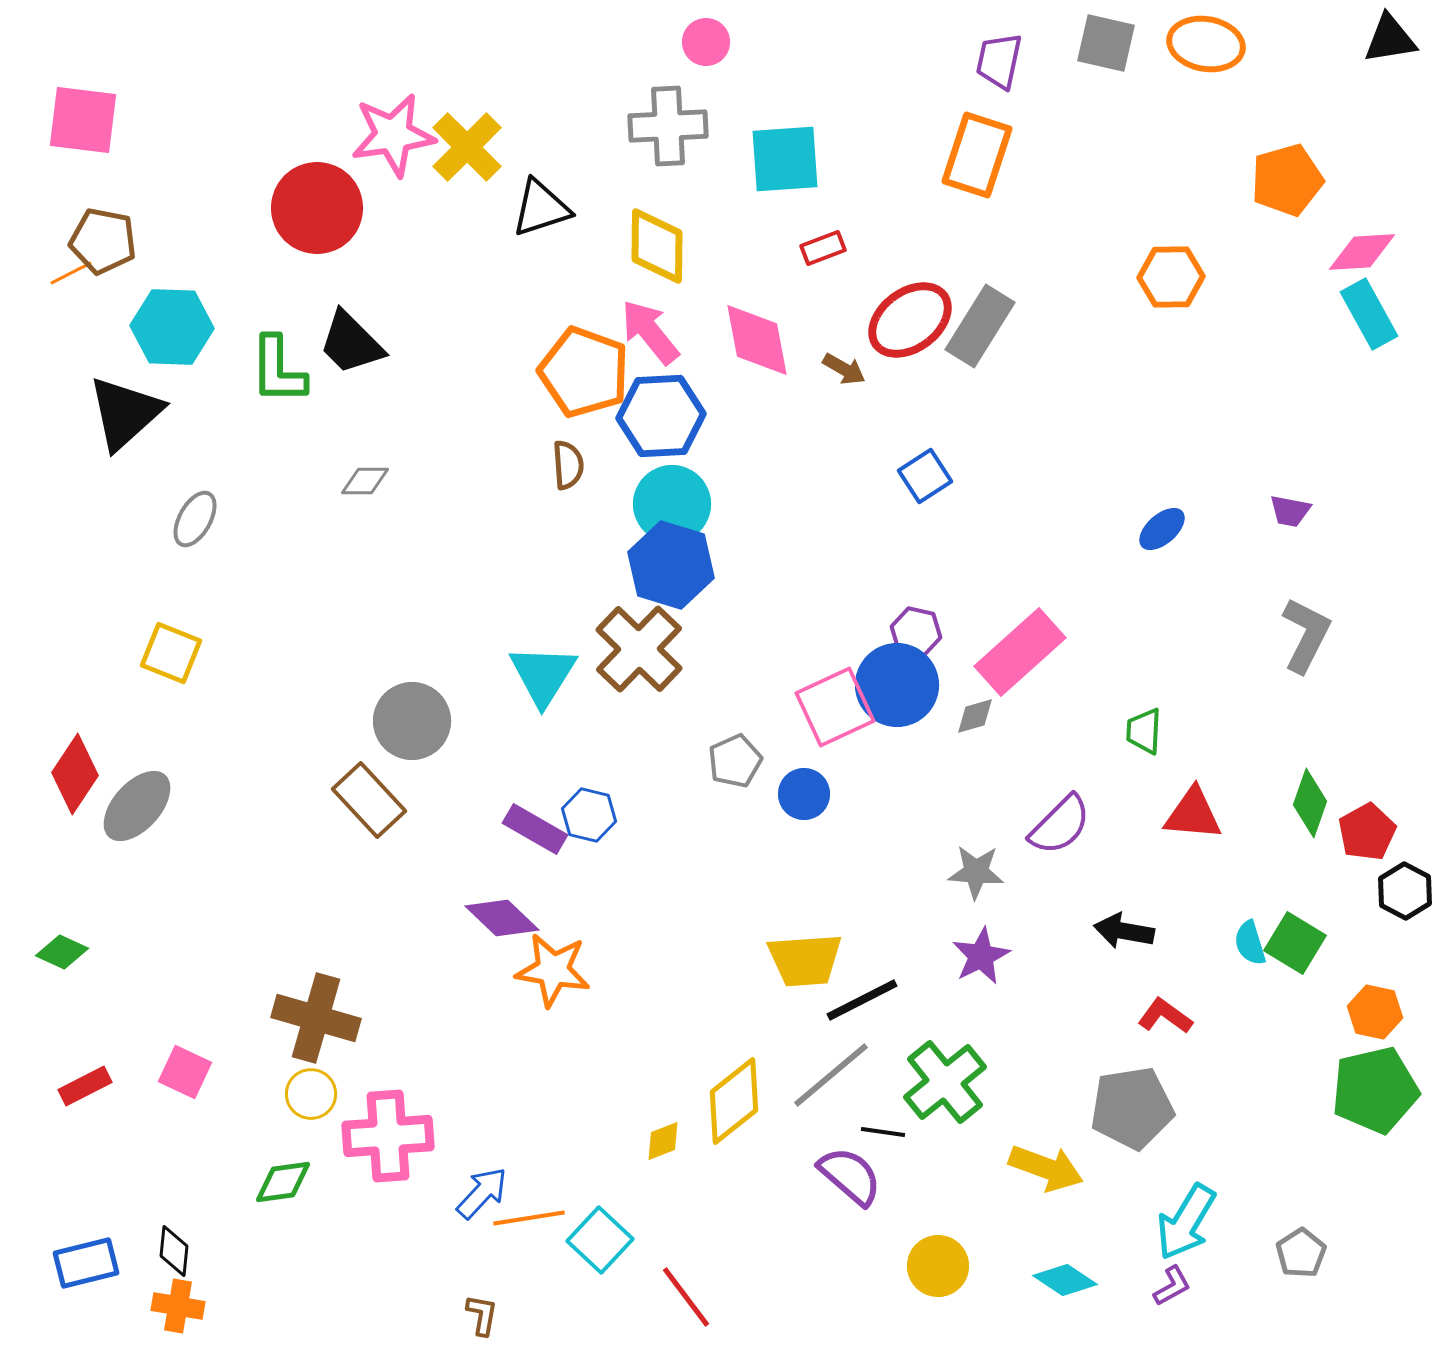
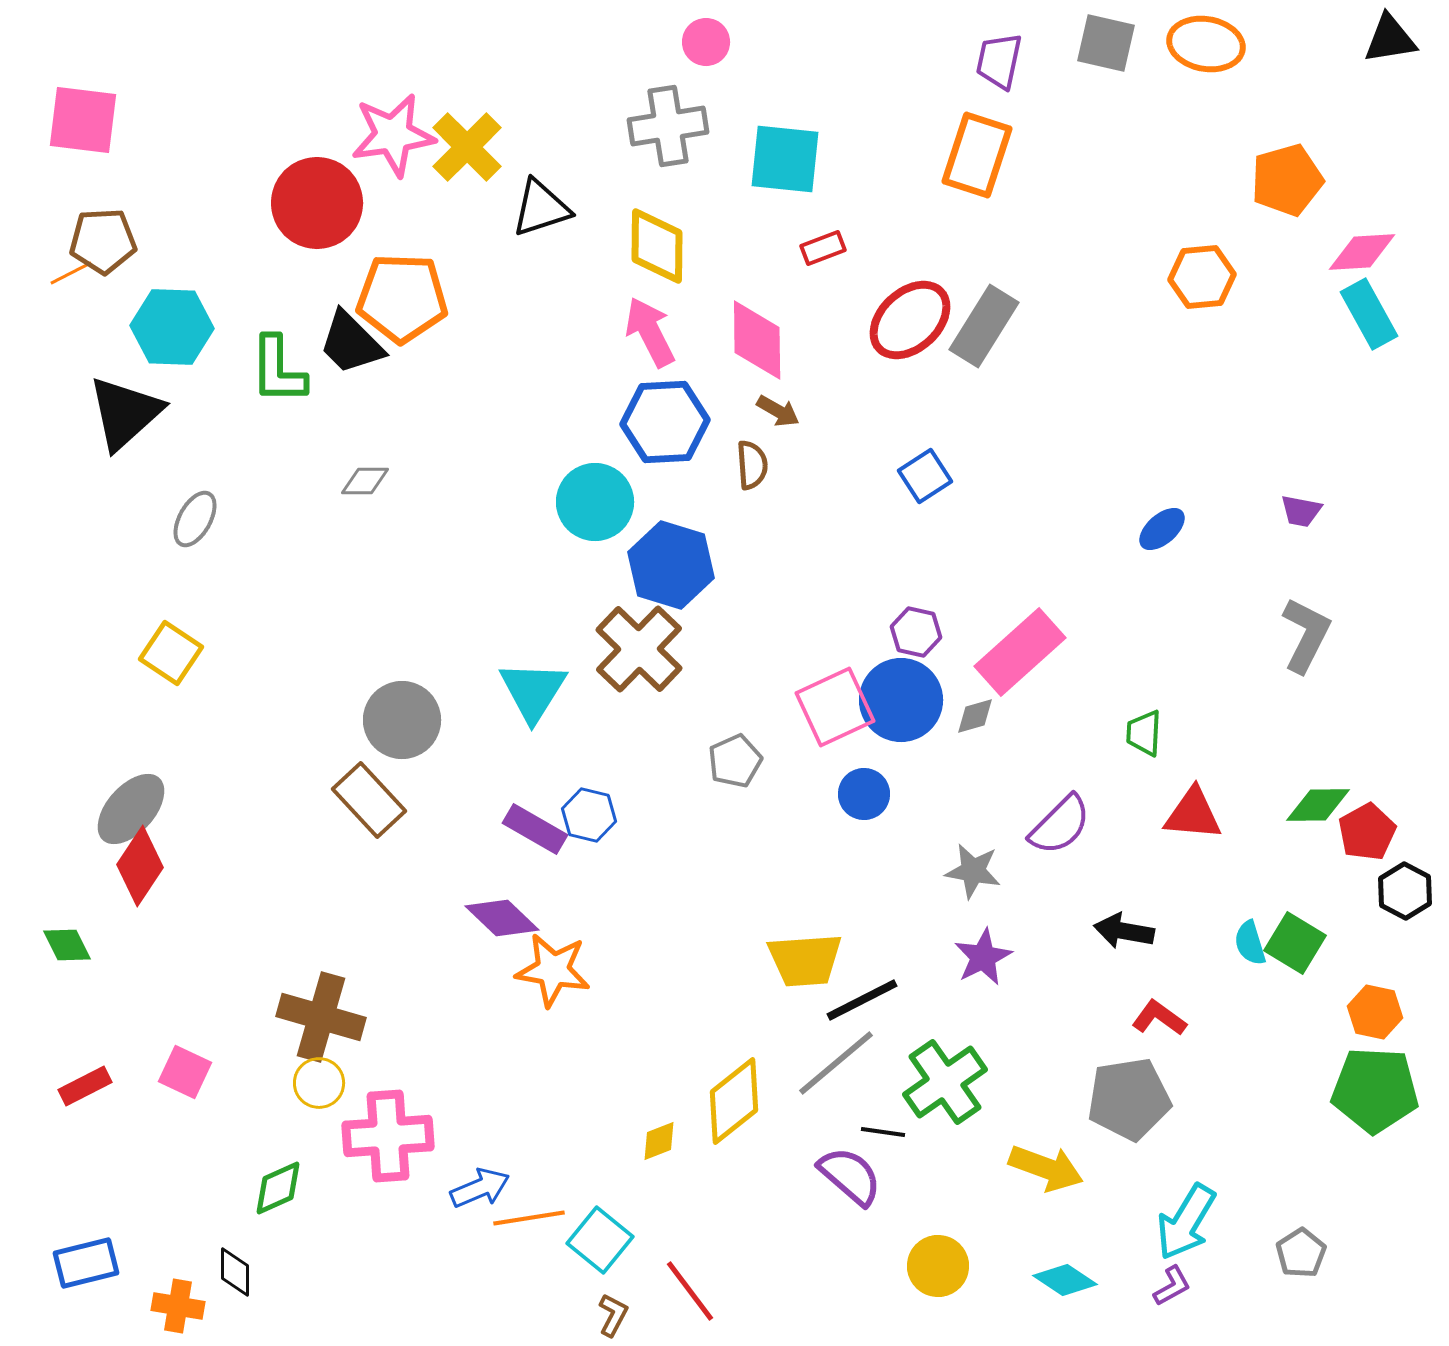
gray cross at (668, 126): rotated 6 degrees counterclockwise
cyan square at (785, 159): rotated 10 degrees clockwise
red circle at (317, 208): moved 5 px up
brown pentagon at (103, 241): rotated 14 degrees counterclockwise
orange hexagon at (1171, 277): moved 31 px right; rotated 4 degrees counterclockwise
red ellipse at (910, 320): rotated 6 degrees counterclockwise
gray rectangle at (980, 326): moved 4 px right
pink arrow at (650, 332): rotated 12 degrees clockwise
pink diamond at (757, 340): rotated 10 degrees clockwise
brown arrow at (844, 369): moved 66 px left, 42 px down
orange pentagon at (584, 372): moved 182 px left, 74 px up; rotated 18 degrees counterclockwise
blue hexagon at (661, 416): moved 4 px right, 6 px down
brown semicircle at (568, 465): moved 184 px right
cyan circle at (672, 504): moved 77 px left, 2 px up
purple trapezoid at (1290, 511): moved 11 px right
yellow square at (171, 653): rotated 12 degrees clockwise
cyan triangle at (543, 675): moved 10 px left, 16 px down
blue circle at (897, 685): moved 4 px right, 15 px down
gray circle at (412, 721): moved 10 px left, 1 px up
green trapezoid at (1144, 731): moved 2 px down
red diamond at (75, 774): moved 65 px right, 92 px down
blue circle at (804, 794): moved 60 px right
green diamond at (1310, 803): moved 8 px right, 2 px down; rotated 70 degrees clockwise
gray ellipse at (137, 806): moved 6 px left, 3 px down
gray star at (976, 872): moved 3 px left, 1 px up; rotated 6 degrees clockwise
green diamond at (62, 952): moved 5 px right, 7 px up; rotated 39 degrees clockwise
purple star at (981, 956): moved 2 px right, 1 px down
red L-shape at (1165, 1016): moved 6 px left, 2 px down
brown cross at (316, 1018): moved 5 px right, 1 px up
gray line at (831, 1075): moved 5 px right, 12 px up
green cross at (945, 1082): rotated 4 degrees clockwise
green pentagon at (1375, 1090): rotated 16 degrees clockwise
yellow circle at (311, 1094): moved 8 px right, 11 px up
gray pentagon at (1132, 1108): moved 3 px left, 9 px up
yellow diamond at (663, 1141): moved 4 px left
green diamond at (283, 1182): moved 5 px left, 6 px down; rotated 16 degrees counterclockwise
blue arrow at (482, 1193): moved 2 px left, 5 px up; rotated 24 degrees clockwise
cyan square at (600, 1240): rotated 4 degrees counterclockwise
black diamond at (174, 1251): moved 61 px right, 21 px down; rotated 6 degrees counterclockwise
red line at (686, 1297): moved 4 px right, 6 px up
brown L-shape at (482, 1315): moved 131 px right; rotated 18 degrees clockwise
